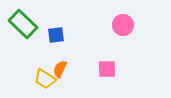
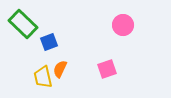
blue square: moved 7 px left, 7 px down; rotated 12 degrees counterclockwise
pink square: rotated 18 degrees counterclockwise
yellow trapezoid: moved 2 px left, 2 px up; rotated 45 degrees clockwise
